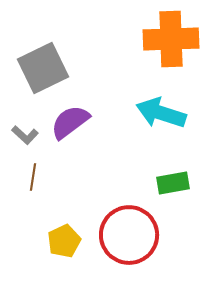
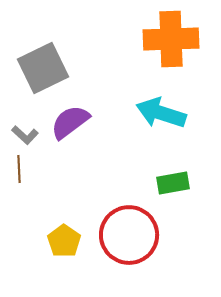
brown line: moved 14 px left, 8 px up; rotated 12 degrees counterclockwise
yellow pentagon: rotated 12 degrees counterclockwise
